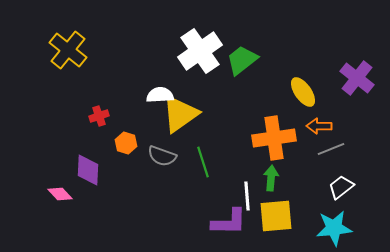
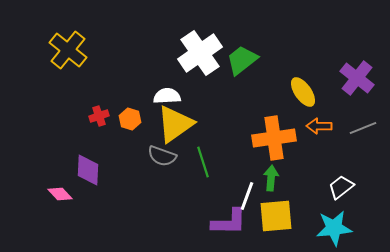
white cross: moved 2 px down
white semicircle: moved 7 px right, 1 px down
yellow triangle: moved 5 px left, 10 px down
orange hexagon: moved 4 px right, 24 px up
gray line: moved 32 px right, 21 px up
white line: rotated 24 degrees clockwise
